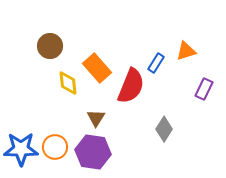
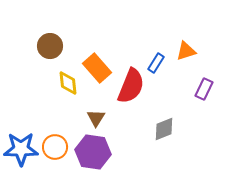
gray diamond: rotated 35 degrees clockwise
